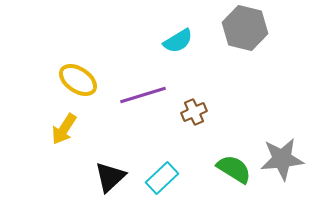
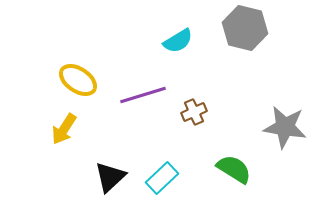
gray star: moved 3 px right, 32 px up; rotated 15 degrees clockwise
